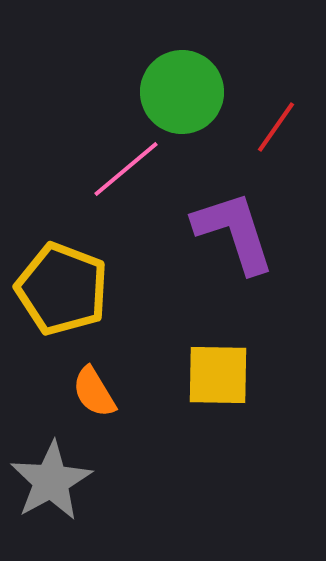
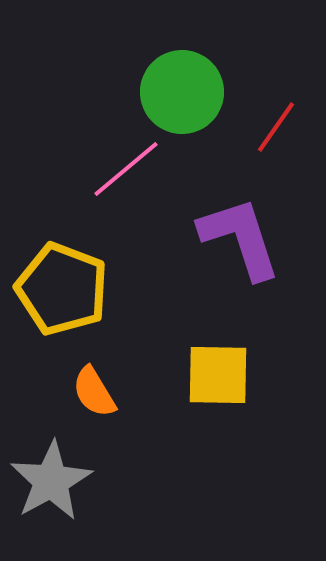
purple L-shape: moved 6 px right, 6 px down
